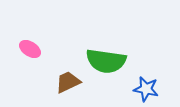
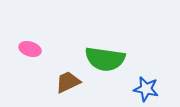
pink ellipse: rotated 15 degrees counterclockwise
green semicircle: moved 1 px left, 2 px up
